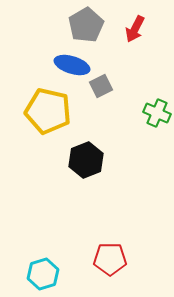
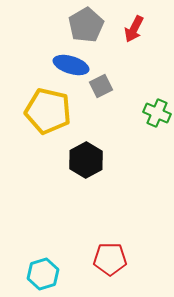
red arrow: moved 1 px left
blue ellipse: moved 1 px left
black hexagon: rotated 8 degrees counterclockwise
